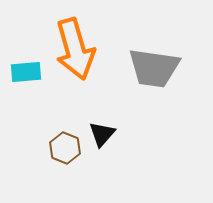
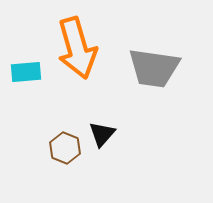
orange arrow: moved 2 px right, 1 px up
